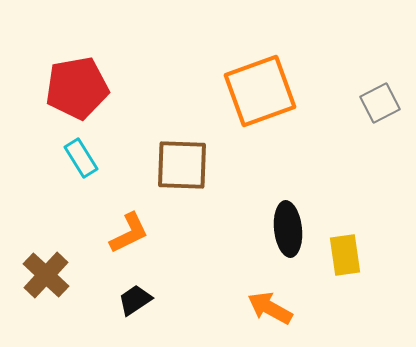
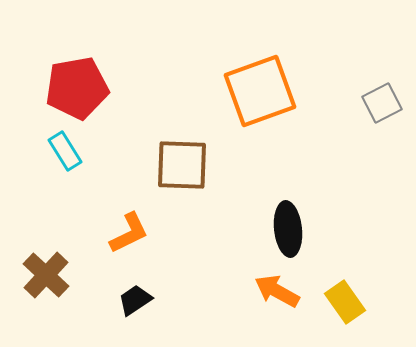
gray square: moved 2 px right
cyan rectangle: moved 16 px left, 7 px up
yellow rectangle: moved 47 px down; rotated 27 degrees counterclockwise
orange arrow: moved 7 px right, 17 px up
